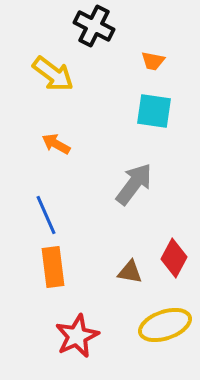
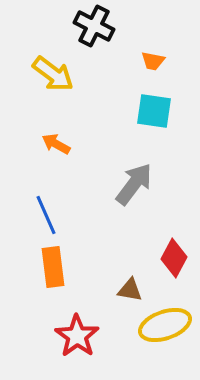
brown triangle: moved 18 px down
red star: rotated 12 degrees counterclockwise
